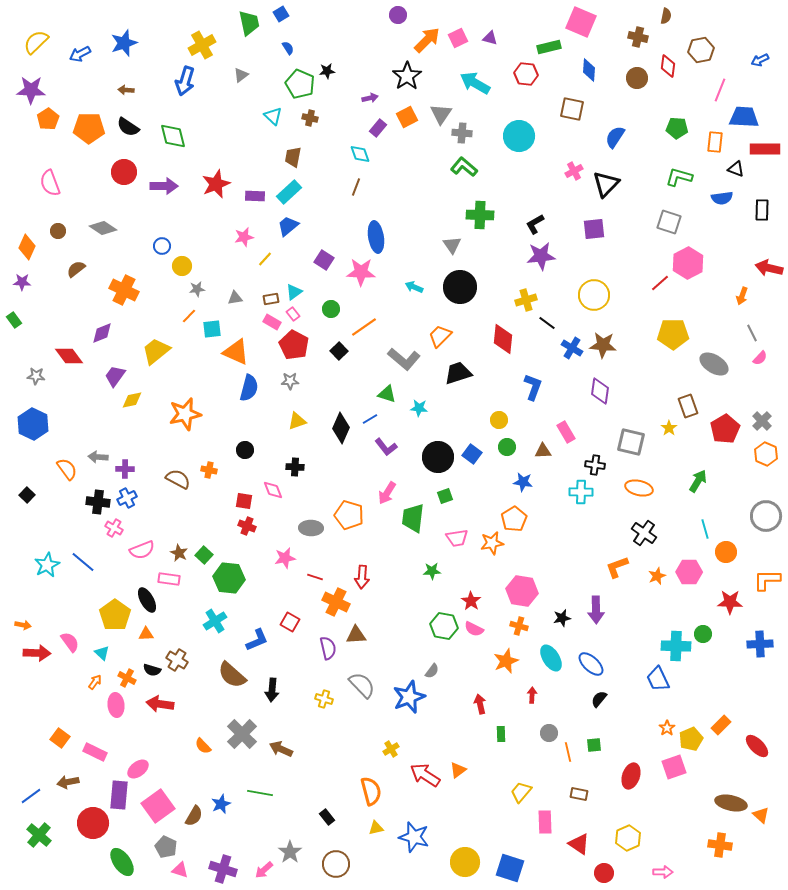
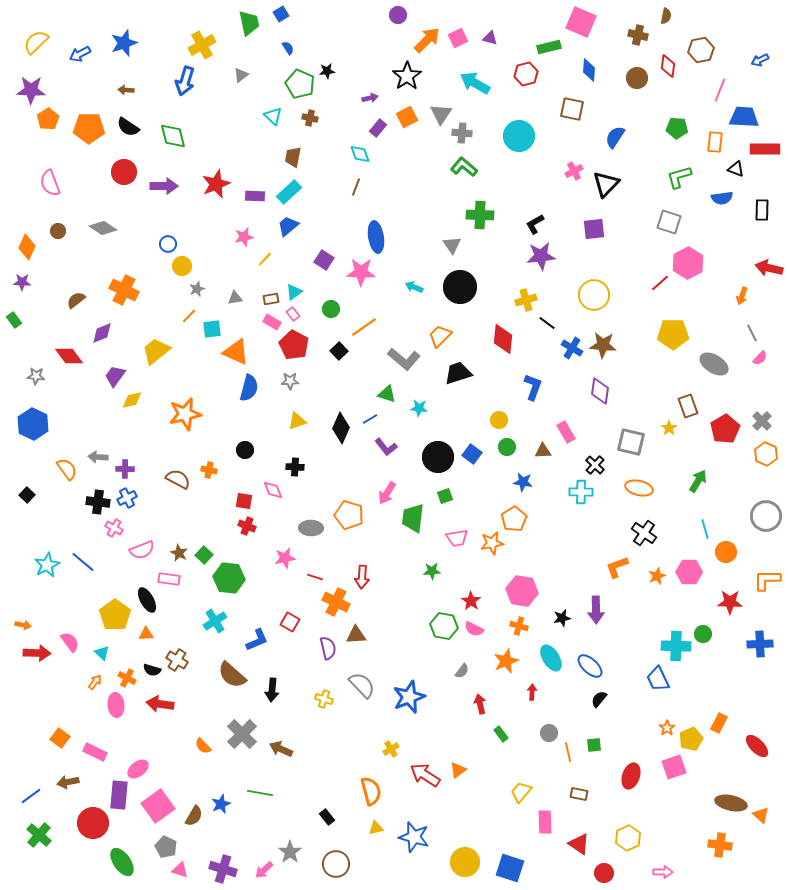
brown cross at (638, 37): moved 2 px up
red hexagon at (526, 74): rotated 20 degrees counterclockwise
green L-shape at (679, 177): rotated 32 degrees counterclockwise
blue circle at (162, 246): moved 6 px right, 2 px up
brown semicircle at (76, 269): moved 31 px down
gray star at (197, 289): rotated 14 degrees counterclockwise
black cross at (595, 465): rotated 36 degrees clockwise
blue ellipse at (591, 664): moved 1 px left, 2 px down
gray semicircle at (432, 671): moved 30 px right
red arrow at (532, 695): moved 3 px up
orange rectangle at (721, 725): moved 2 px left, 2 px up; rotated 18 degrees counterclockwise
green rectangle at (501, 734): rotated 35 degrees counterclockwise
